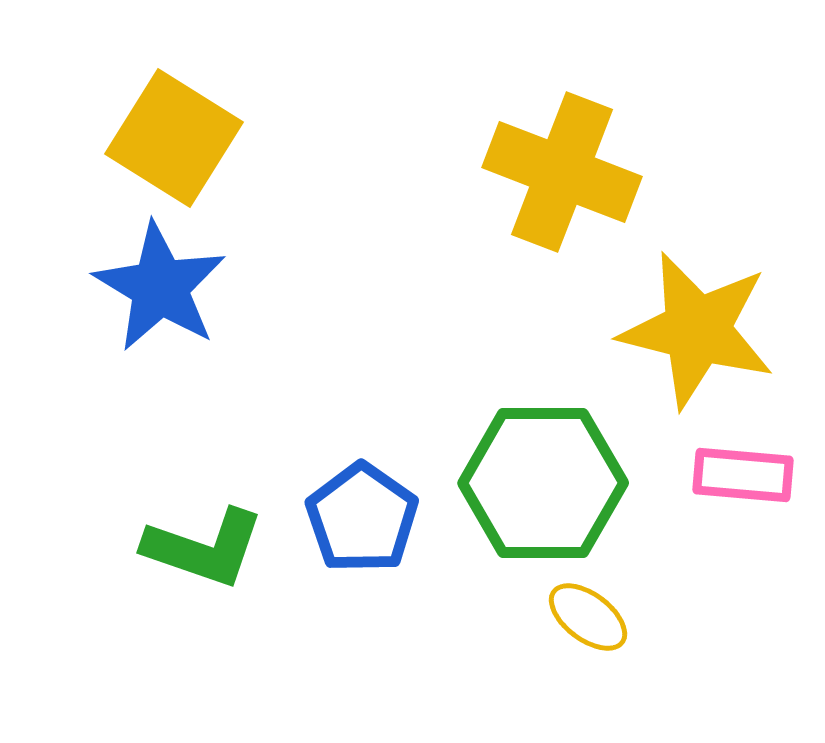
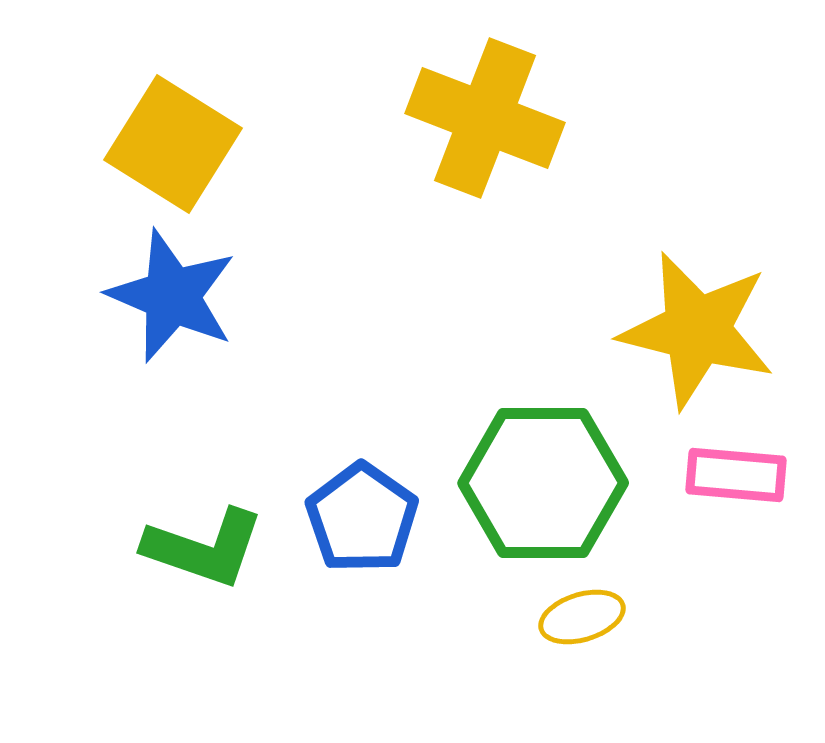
yellow square: moved 1 px left, 6 px down
yellow cross: moved 77 px left, 54 px up
blue star: moved 12 px right, 9 px down; rotated 8 degrees counterclockwise
pink rectangle: moved 7 px left
yellow ellipse: moved 6 px left; rotated 54 degrees counterclockwise
